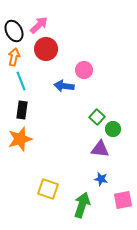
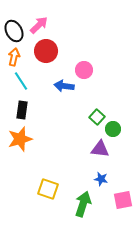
red circle: moved 2 px down
cyan line: rotated 12 degrees counterclockwise
green arrow: moved 1 px right, 1 px up
